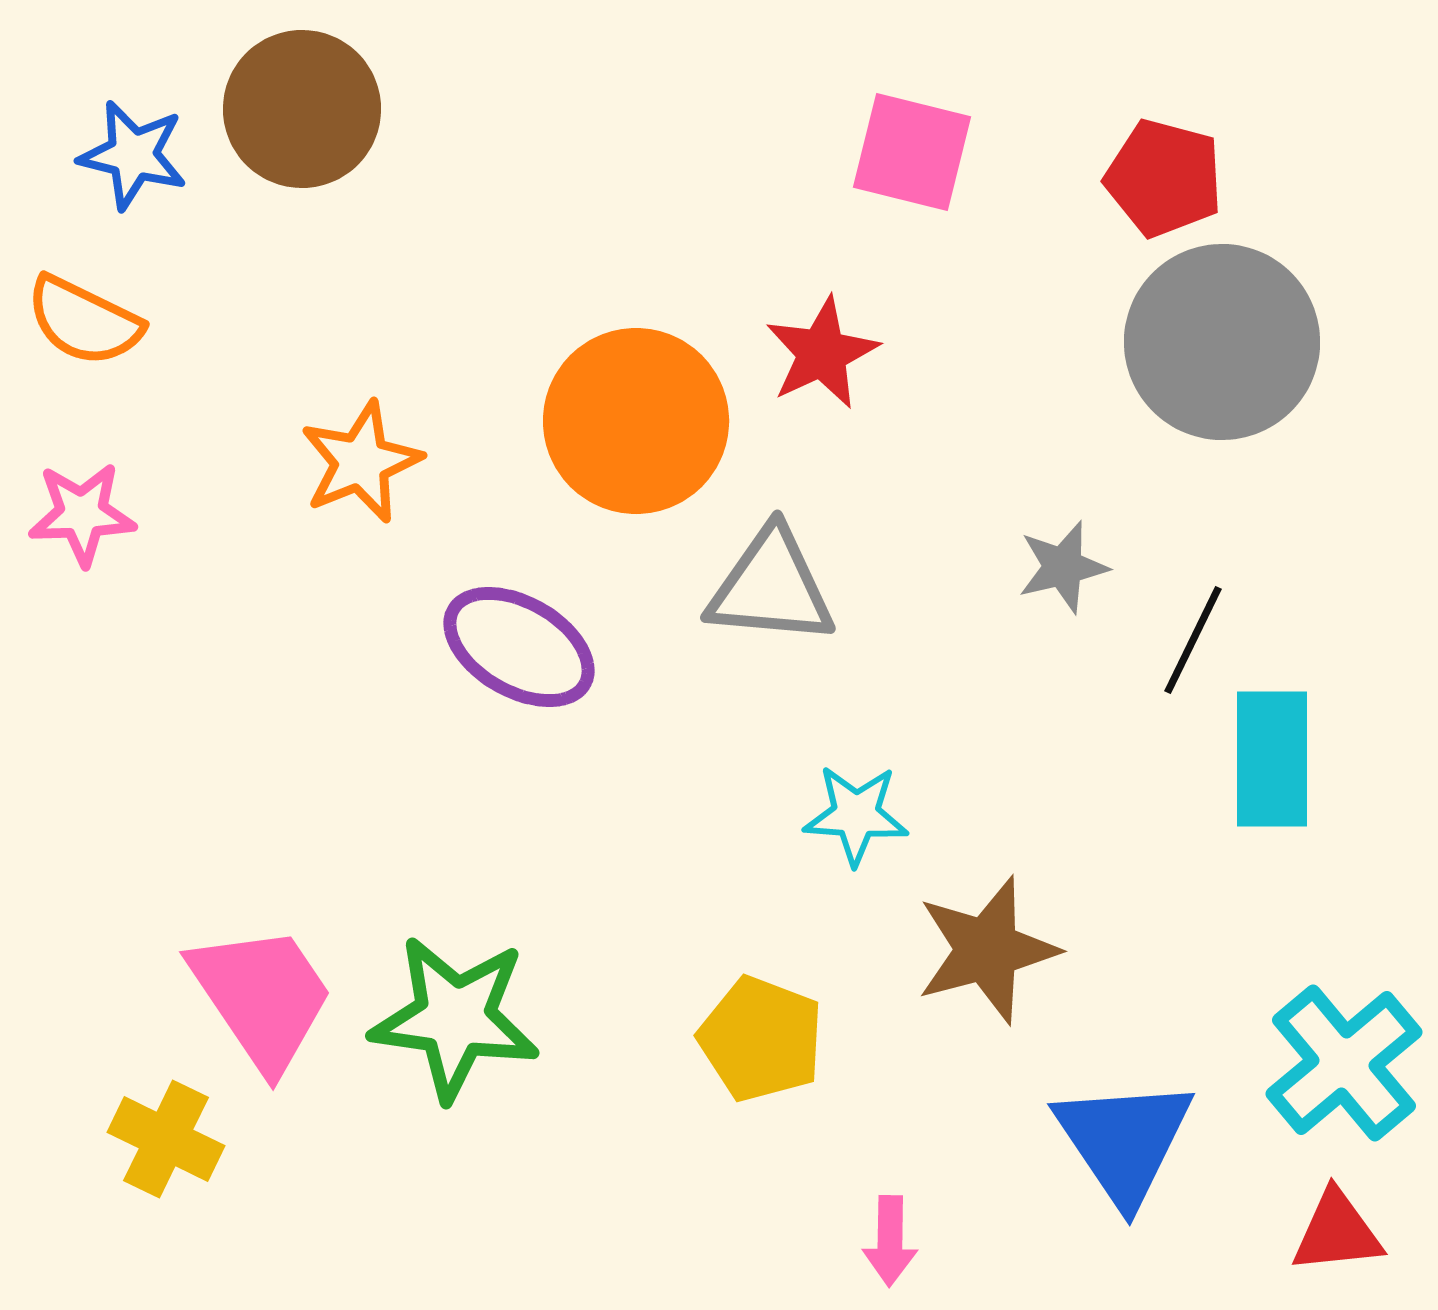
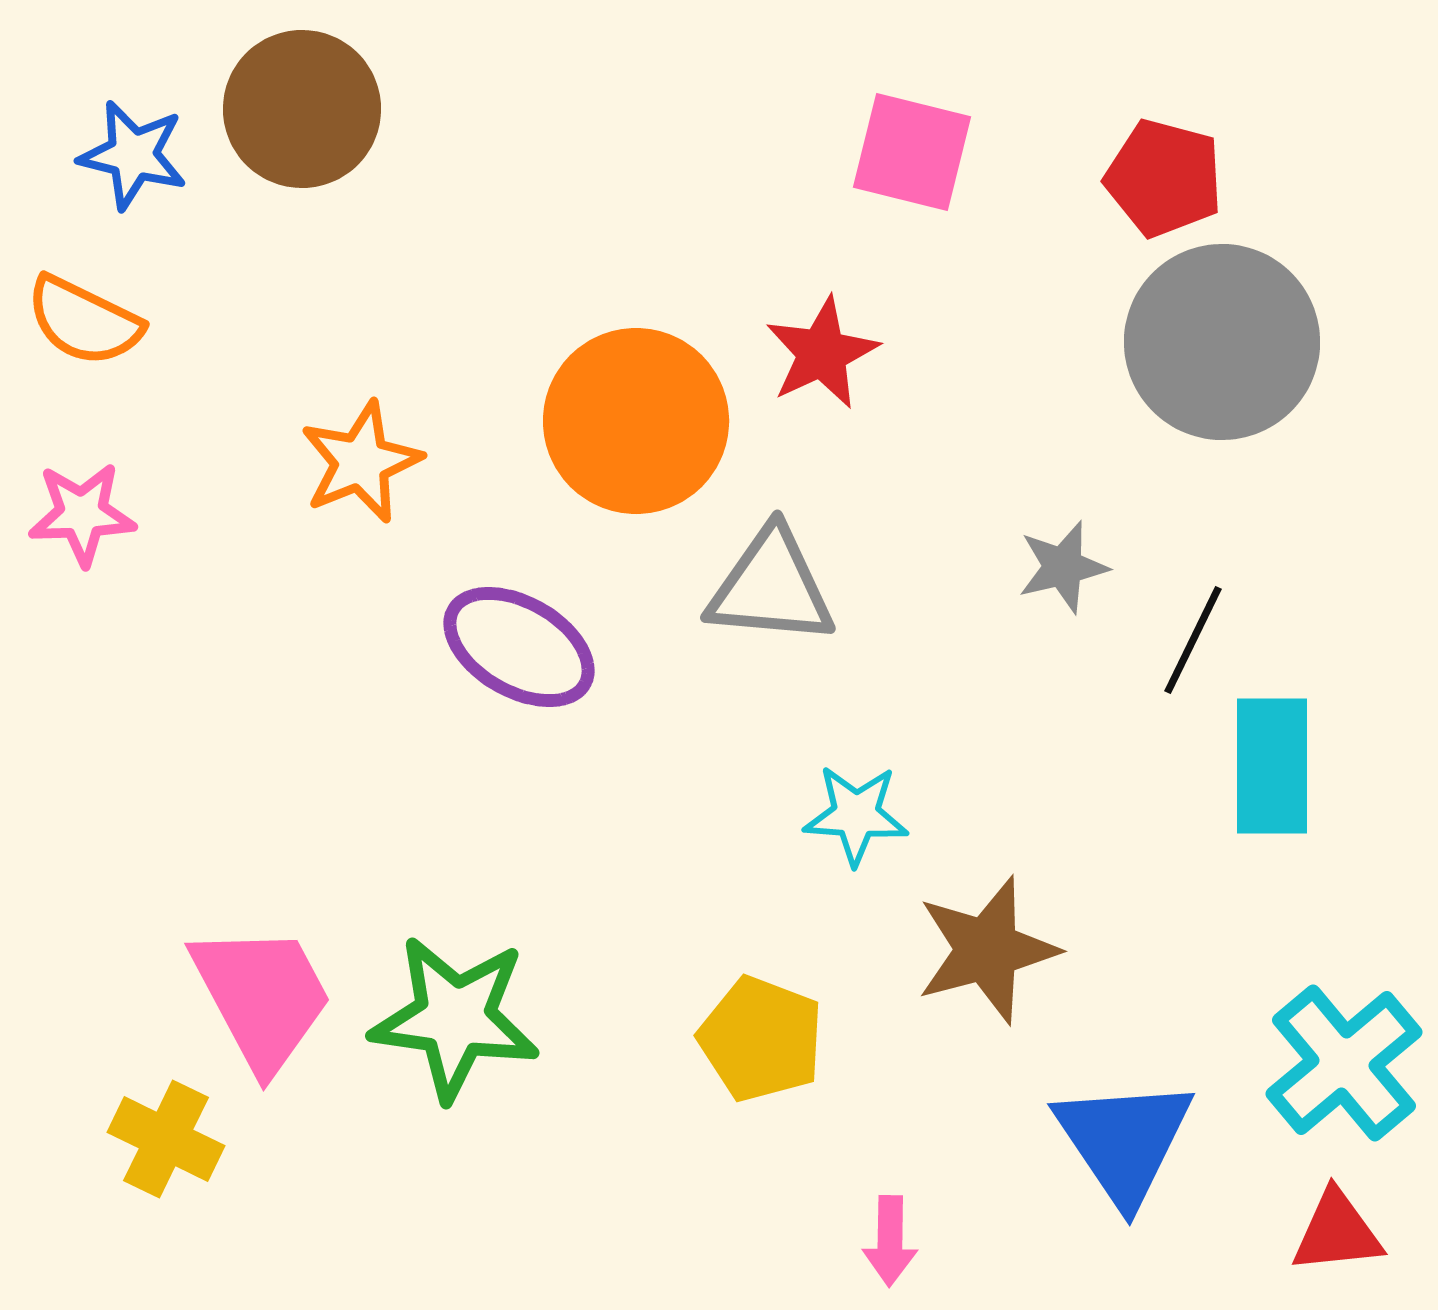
cyan rectangle: moved 7 px down
pink trapezoid: rotated 6 degrees clockwise
